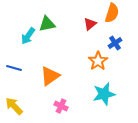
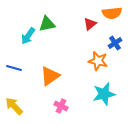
orange semicircle: rotated 66 degrees clockwise
orange star: rotated 24 degrees counterclockwise
